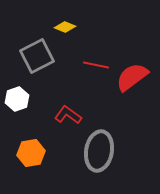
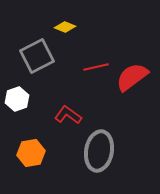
red line: moved 2 px down; rotated 25 degrees counterclockwise
